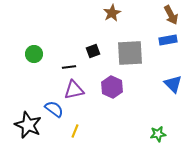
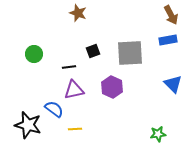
brown star: moved 34 px left; rotated 24 degrees counterclockwise
black star: rotated 8 degrees counterclockwise
yellow line: moved 2 px up; rotated 64 degrees clockwise
